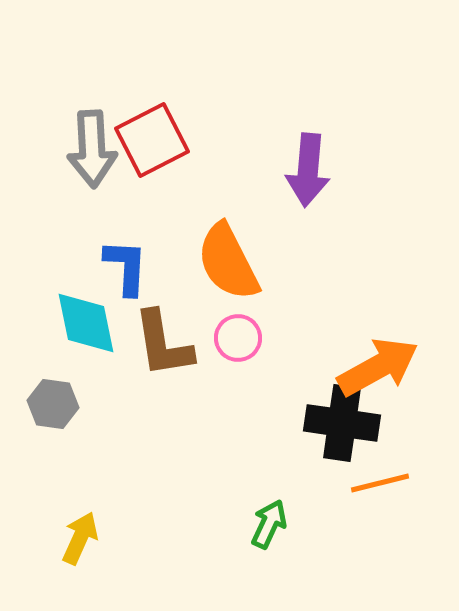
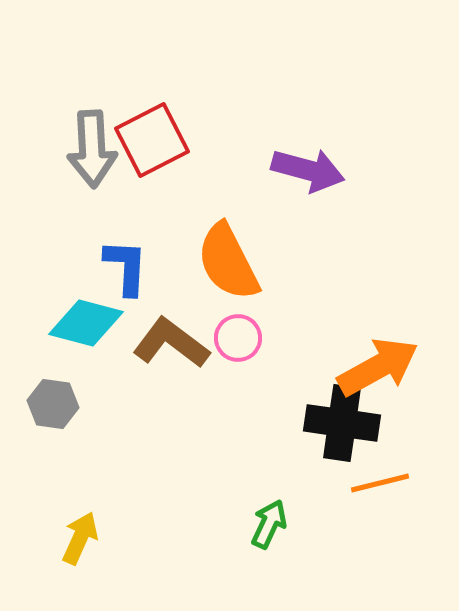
purple arrow: rotated 80 degrees counterclockwise
cyan diamond: rotated 64 degrees counterclockwise
brown L-shape: moved 8 px right, 1 px up; rotated 136 degrees clockwise
